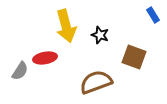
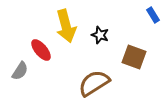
red ellipse: moved 4 px left, 8 px up; rotated 60 degrees clockwise
brown semicircle: moved 2 px left, 1 px down; rotated 12 degrees counterclockwise
